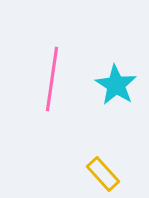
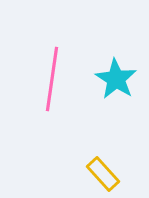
cyan star: moved 6 px up
